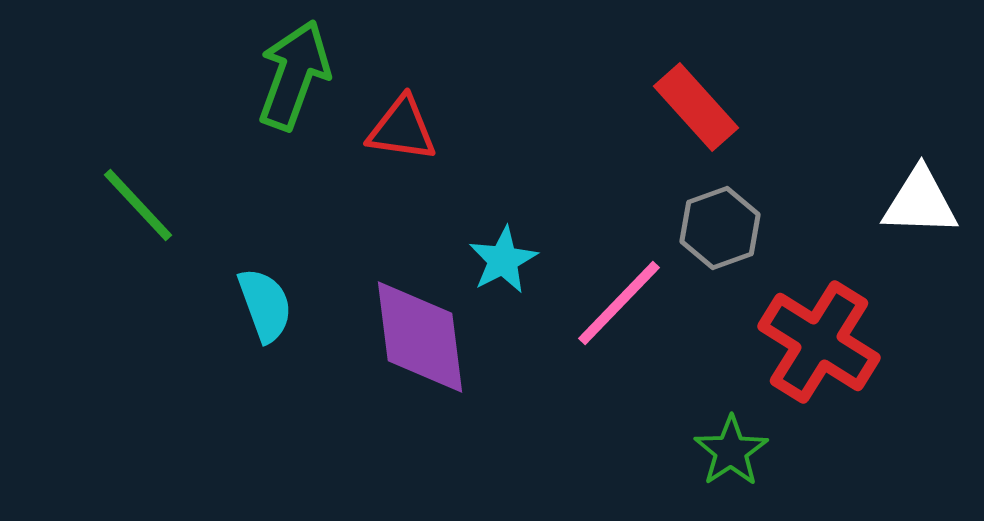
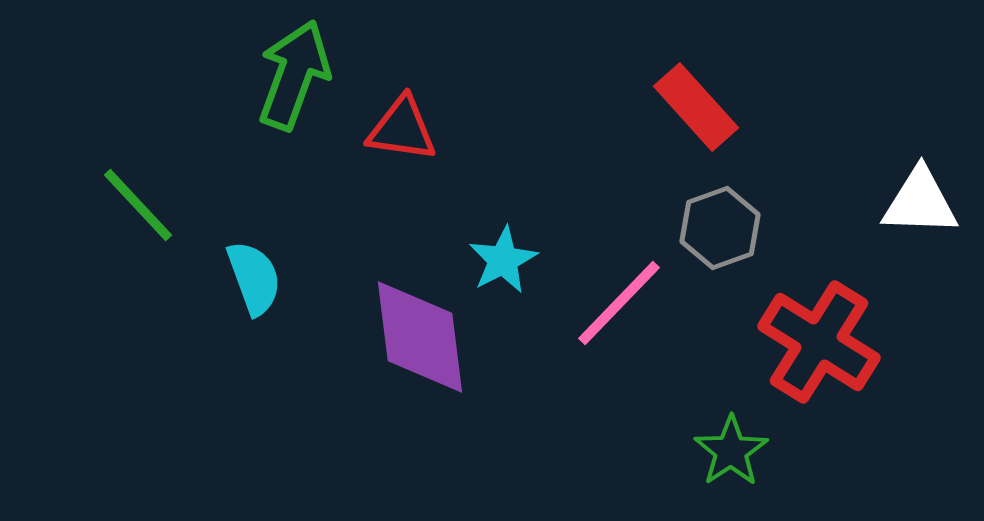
cyan semicircle: moved 11 px left, 27 px up
